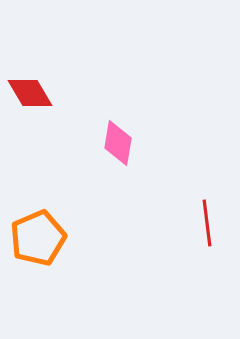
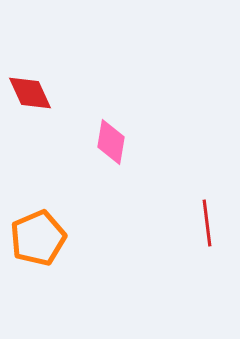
red diamond: rotated 6 degrees clockwise
pink diamond: moved 7 px left, 1 px up
